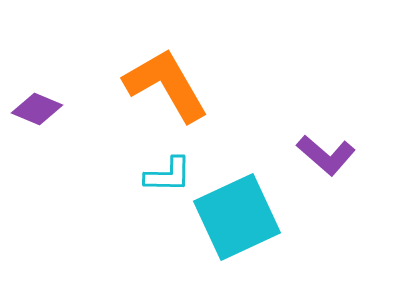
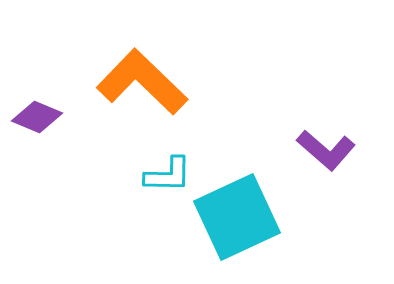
orange L-shape: moved 24 px left, 3 px up; rotated 16 degrees counterclockwise
purple diamond: moved 8 px down
purple L-shape: moved 5 px up
